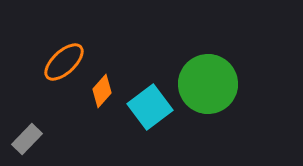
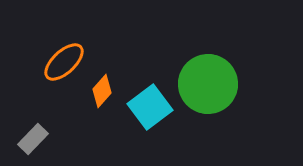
gray rectangle: moved 6 px right
